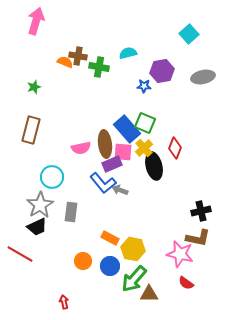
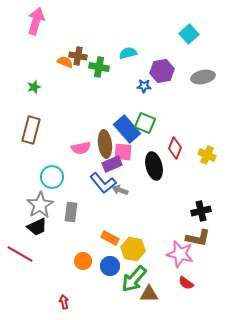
yellow cross: moved 63 px right, 7 px down; rotated 24 degrees counterclockwise
